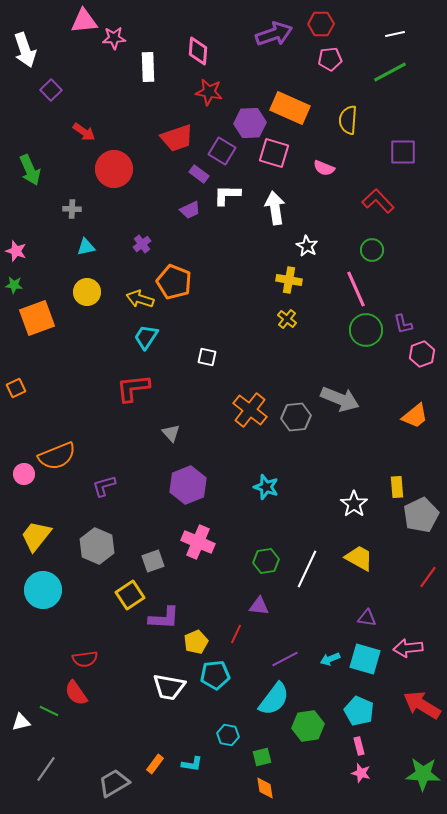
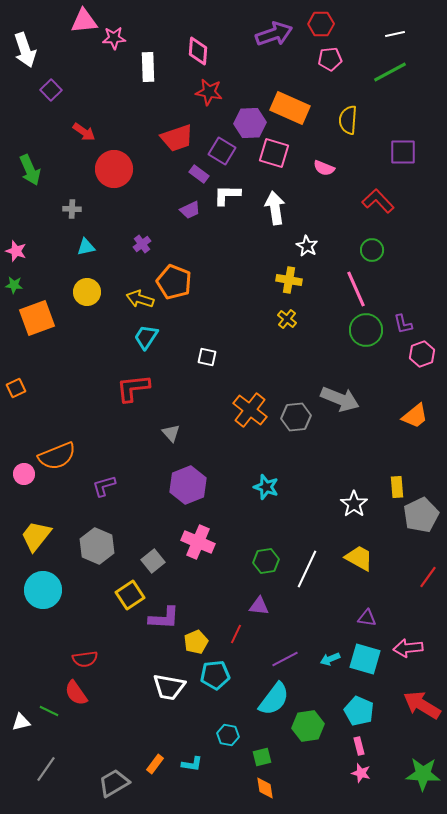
gray square at (153, 561): rotated 20 degrees counterclockwise
